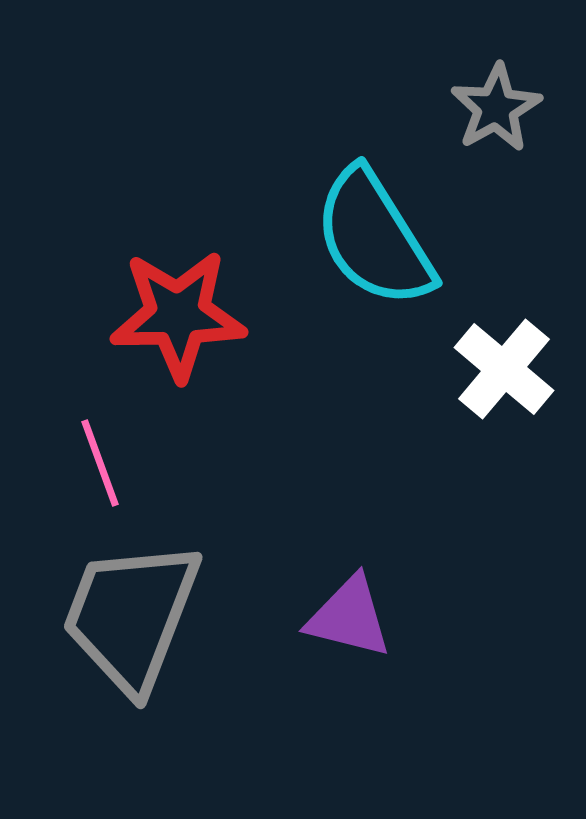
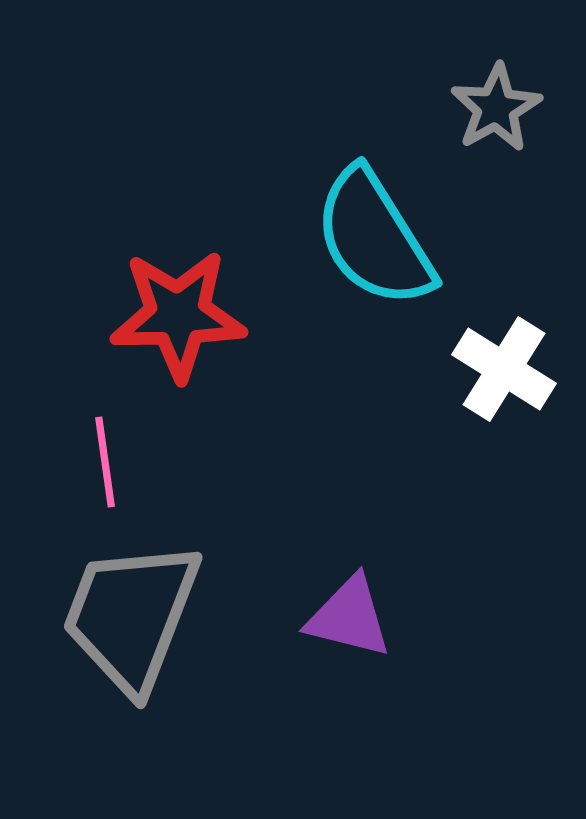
white cross: rotated 8 degrees counterclockwise
pink line: moved 5 px right, 1 px up; rotated 12 degrees clockwise
